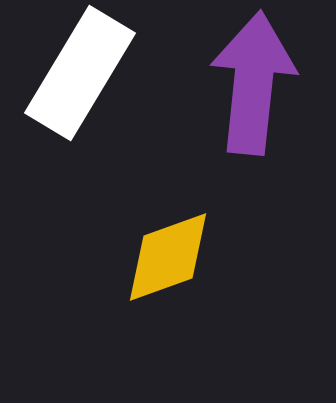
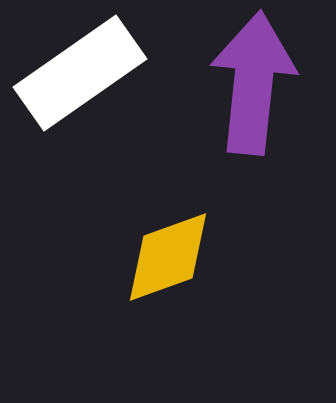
white rectangle: rotated 24 degrees clockwise
